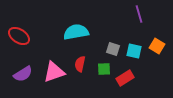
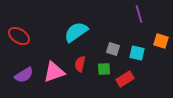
cyan semicircle: rotated 25 degrees counterclockwise
orange square: moved 4 px right, 5 px up; rotated 14 degrees counterclockwise
cyan square: moved 3 px right, 2 px down
purple semicircle: moved 1 px right, 1 px down
red rectangle: moved 1 px down
